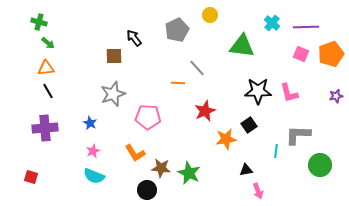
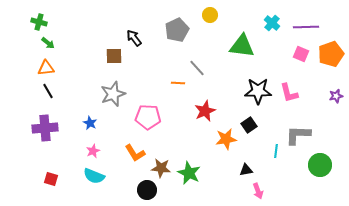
red square: moved 20 px right, 2 px down
